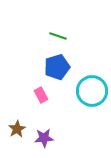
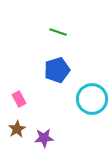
green line: moved 4 px up
blue pentagon: moved 3 px down
cyan circle: moved 8 px down
pink rectangle: moved 22 px left, 4 px down
